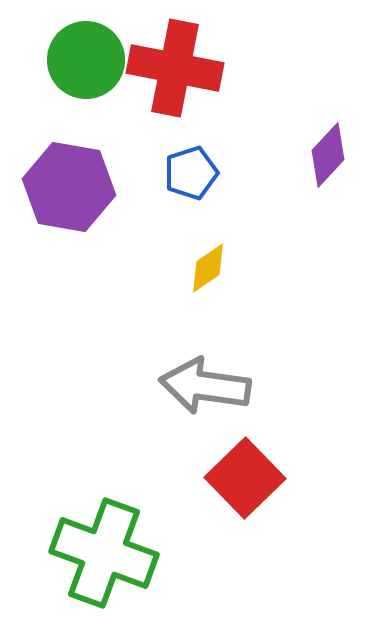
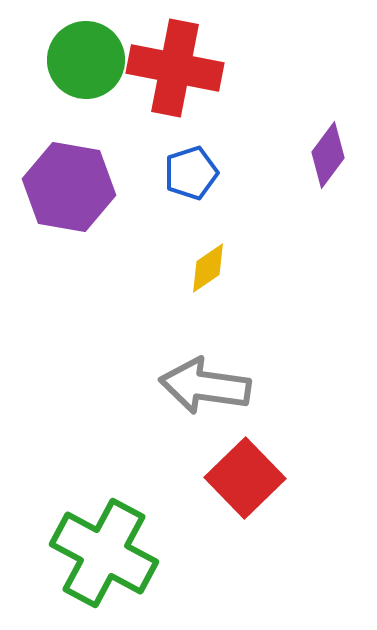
purple diamond: rotated 6 degrees counterclockwise
green cross: rotated 8 degrees clockwise
